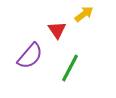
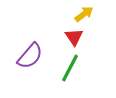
red triangle: moved 17 px right, 7 px down
